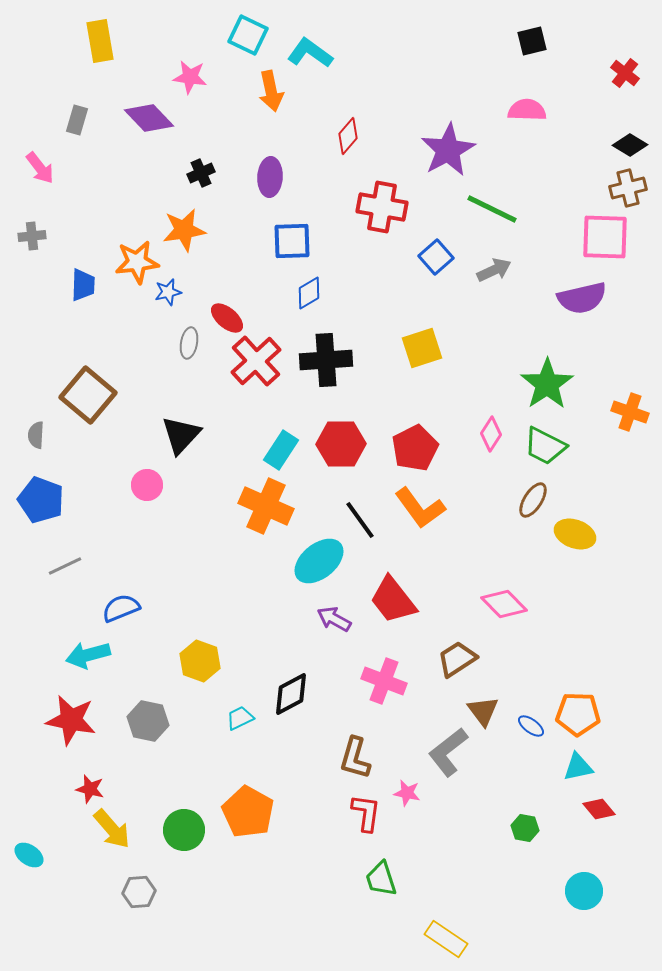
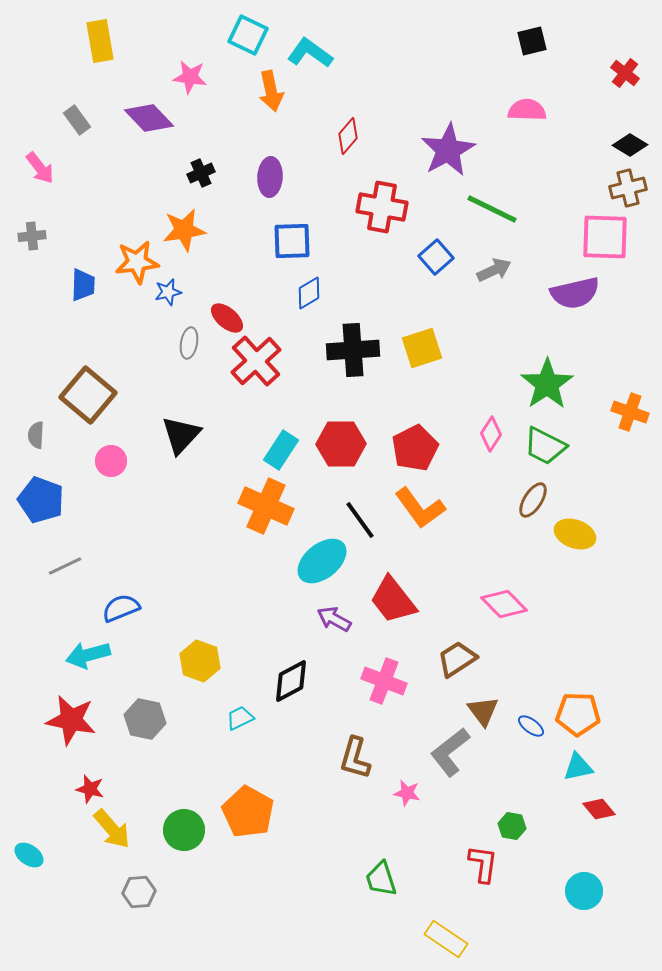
gray rectangle at (77, 120): rotated 52 degrees counterclockwise
purple semicircle at (582, 298): moved 7 px left, 5 px up
black cross at (326, 360): moved 27 px right, 10 px up
pink circle at (147, 485): moved 36 px left, 24 px up
cyan ellipse at (319, 561): moved 3 px right
black diamond at (291, 694): moved 13 px up
gray hexagon at (148, 721): moved 3 px left, 2 px up
gray L-shape at (448, 752): moved 2 px right
red L-shape at (366, 813): moved 117 px right, 51 px down
green hexagon at (525, 828): moved 13 px left, 2 px up
